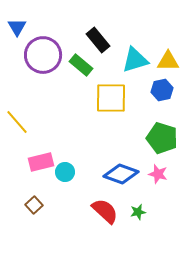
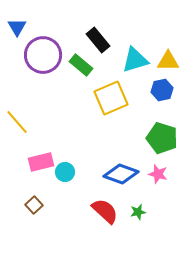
yellow square: rotated 24 degrees counterclockwise
